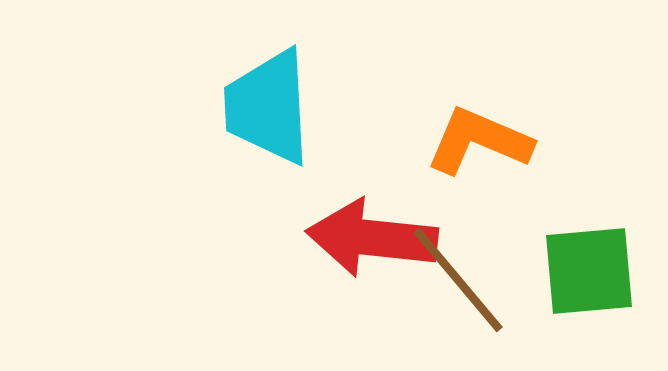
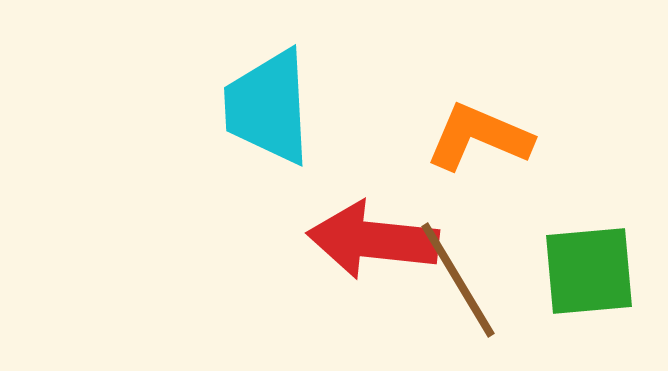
orange L-shape: moved 4 px up
red arrow: moved 1 px right, 2 px down
brown line: rotated 9 degrees clockwise
